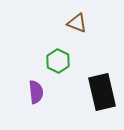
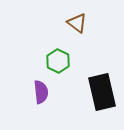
brown triangle: rotated 15 degrees clockwise
purple semicircle: moved 5 px right
